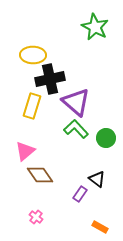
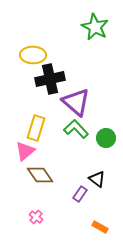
yellow rectangle: moved 4 px right, 22 px down
